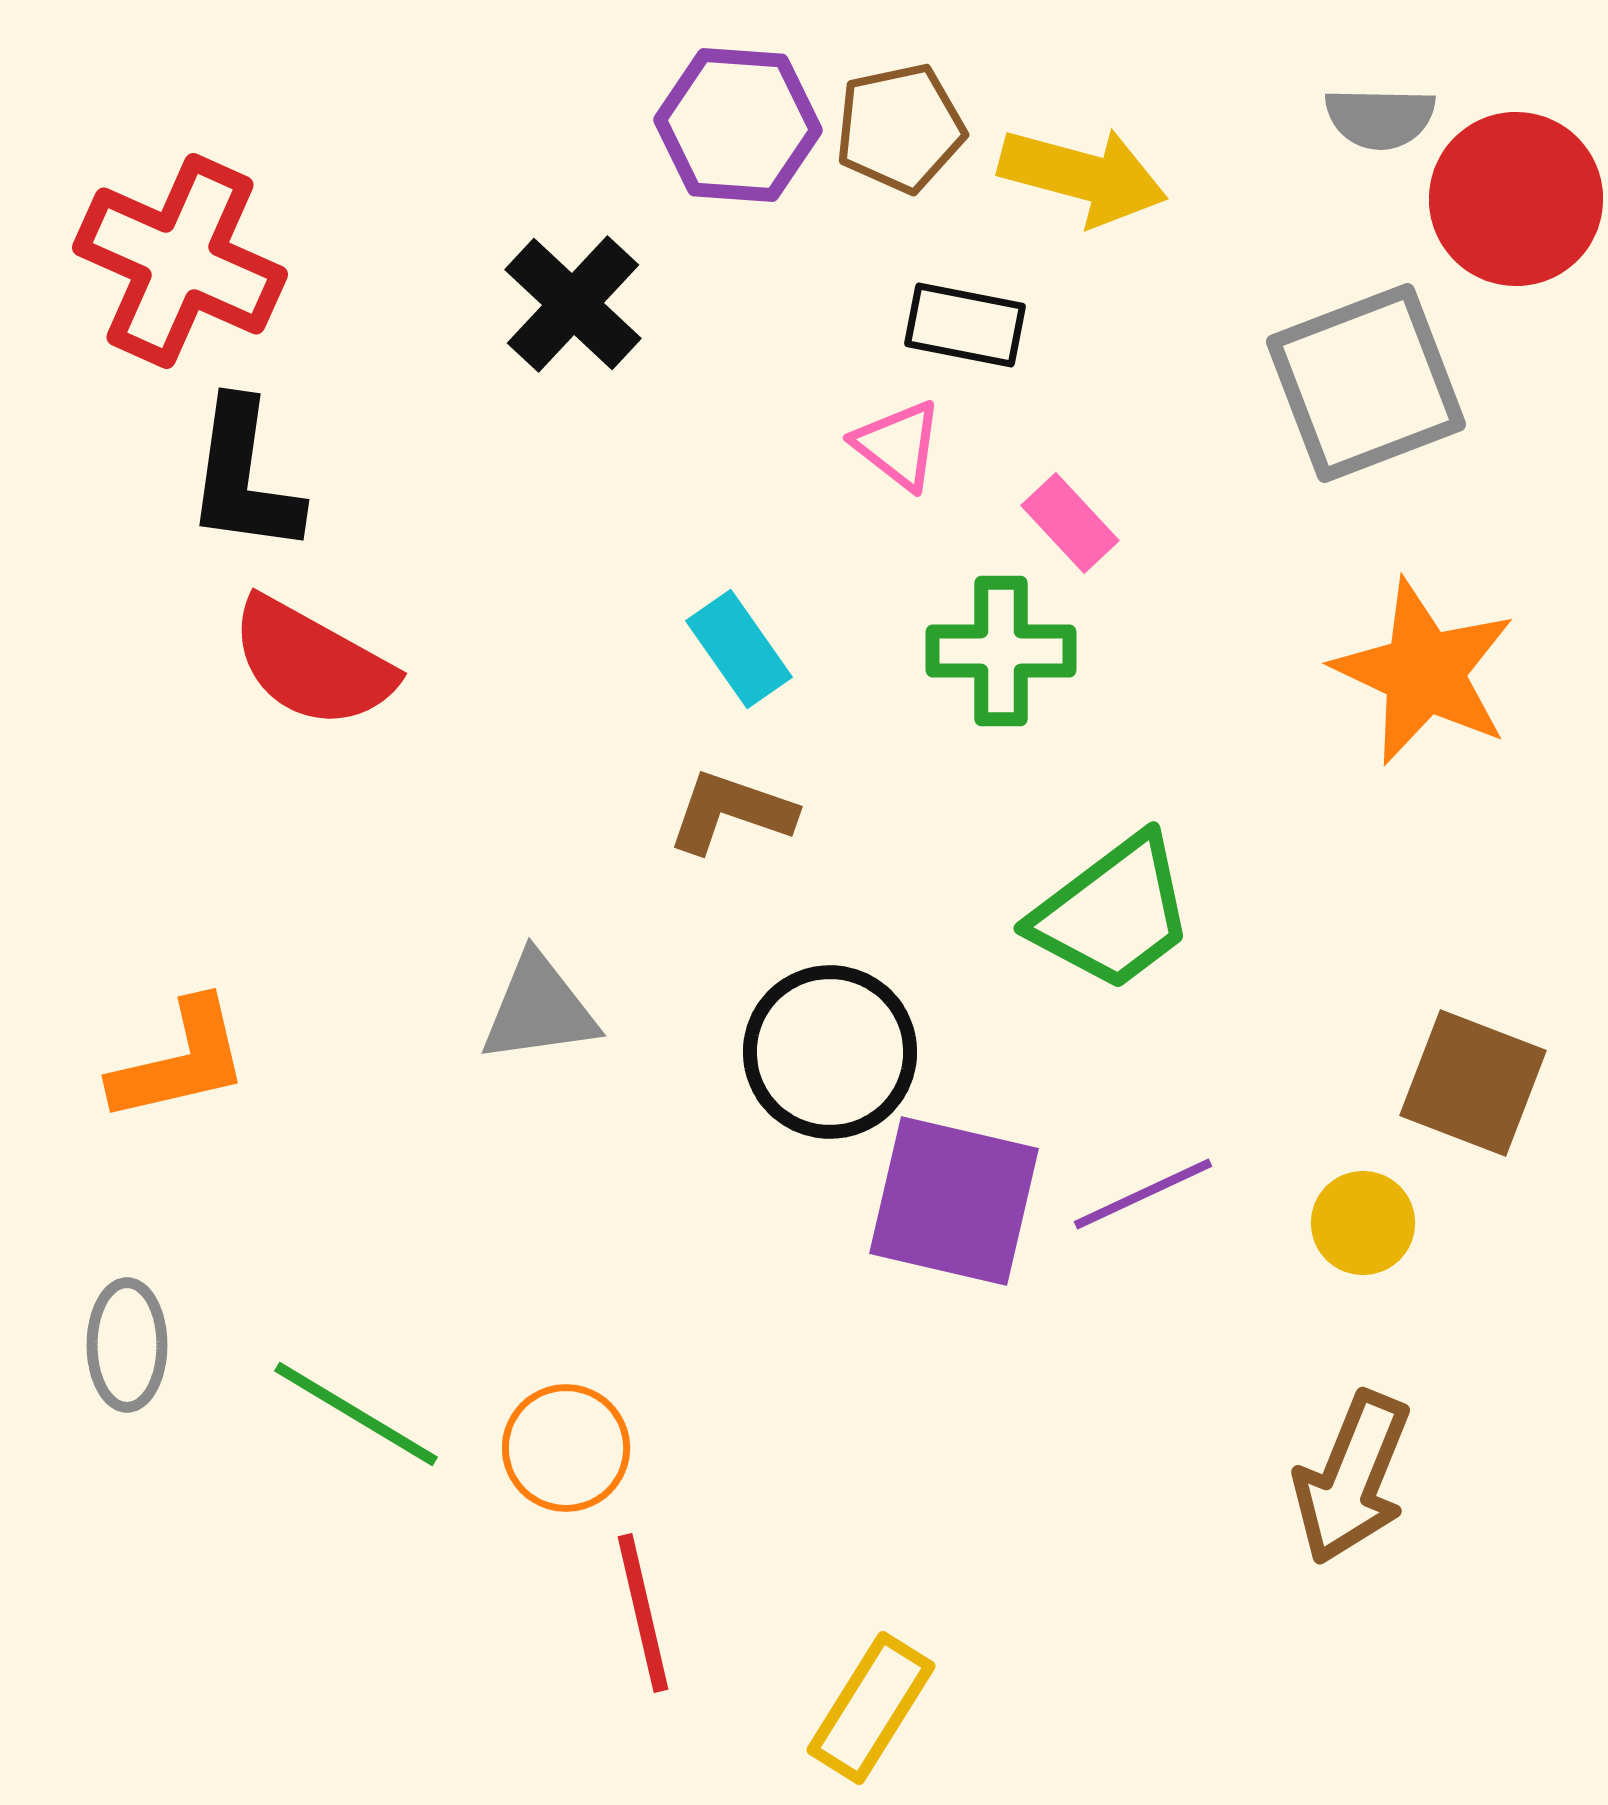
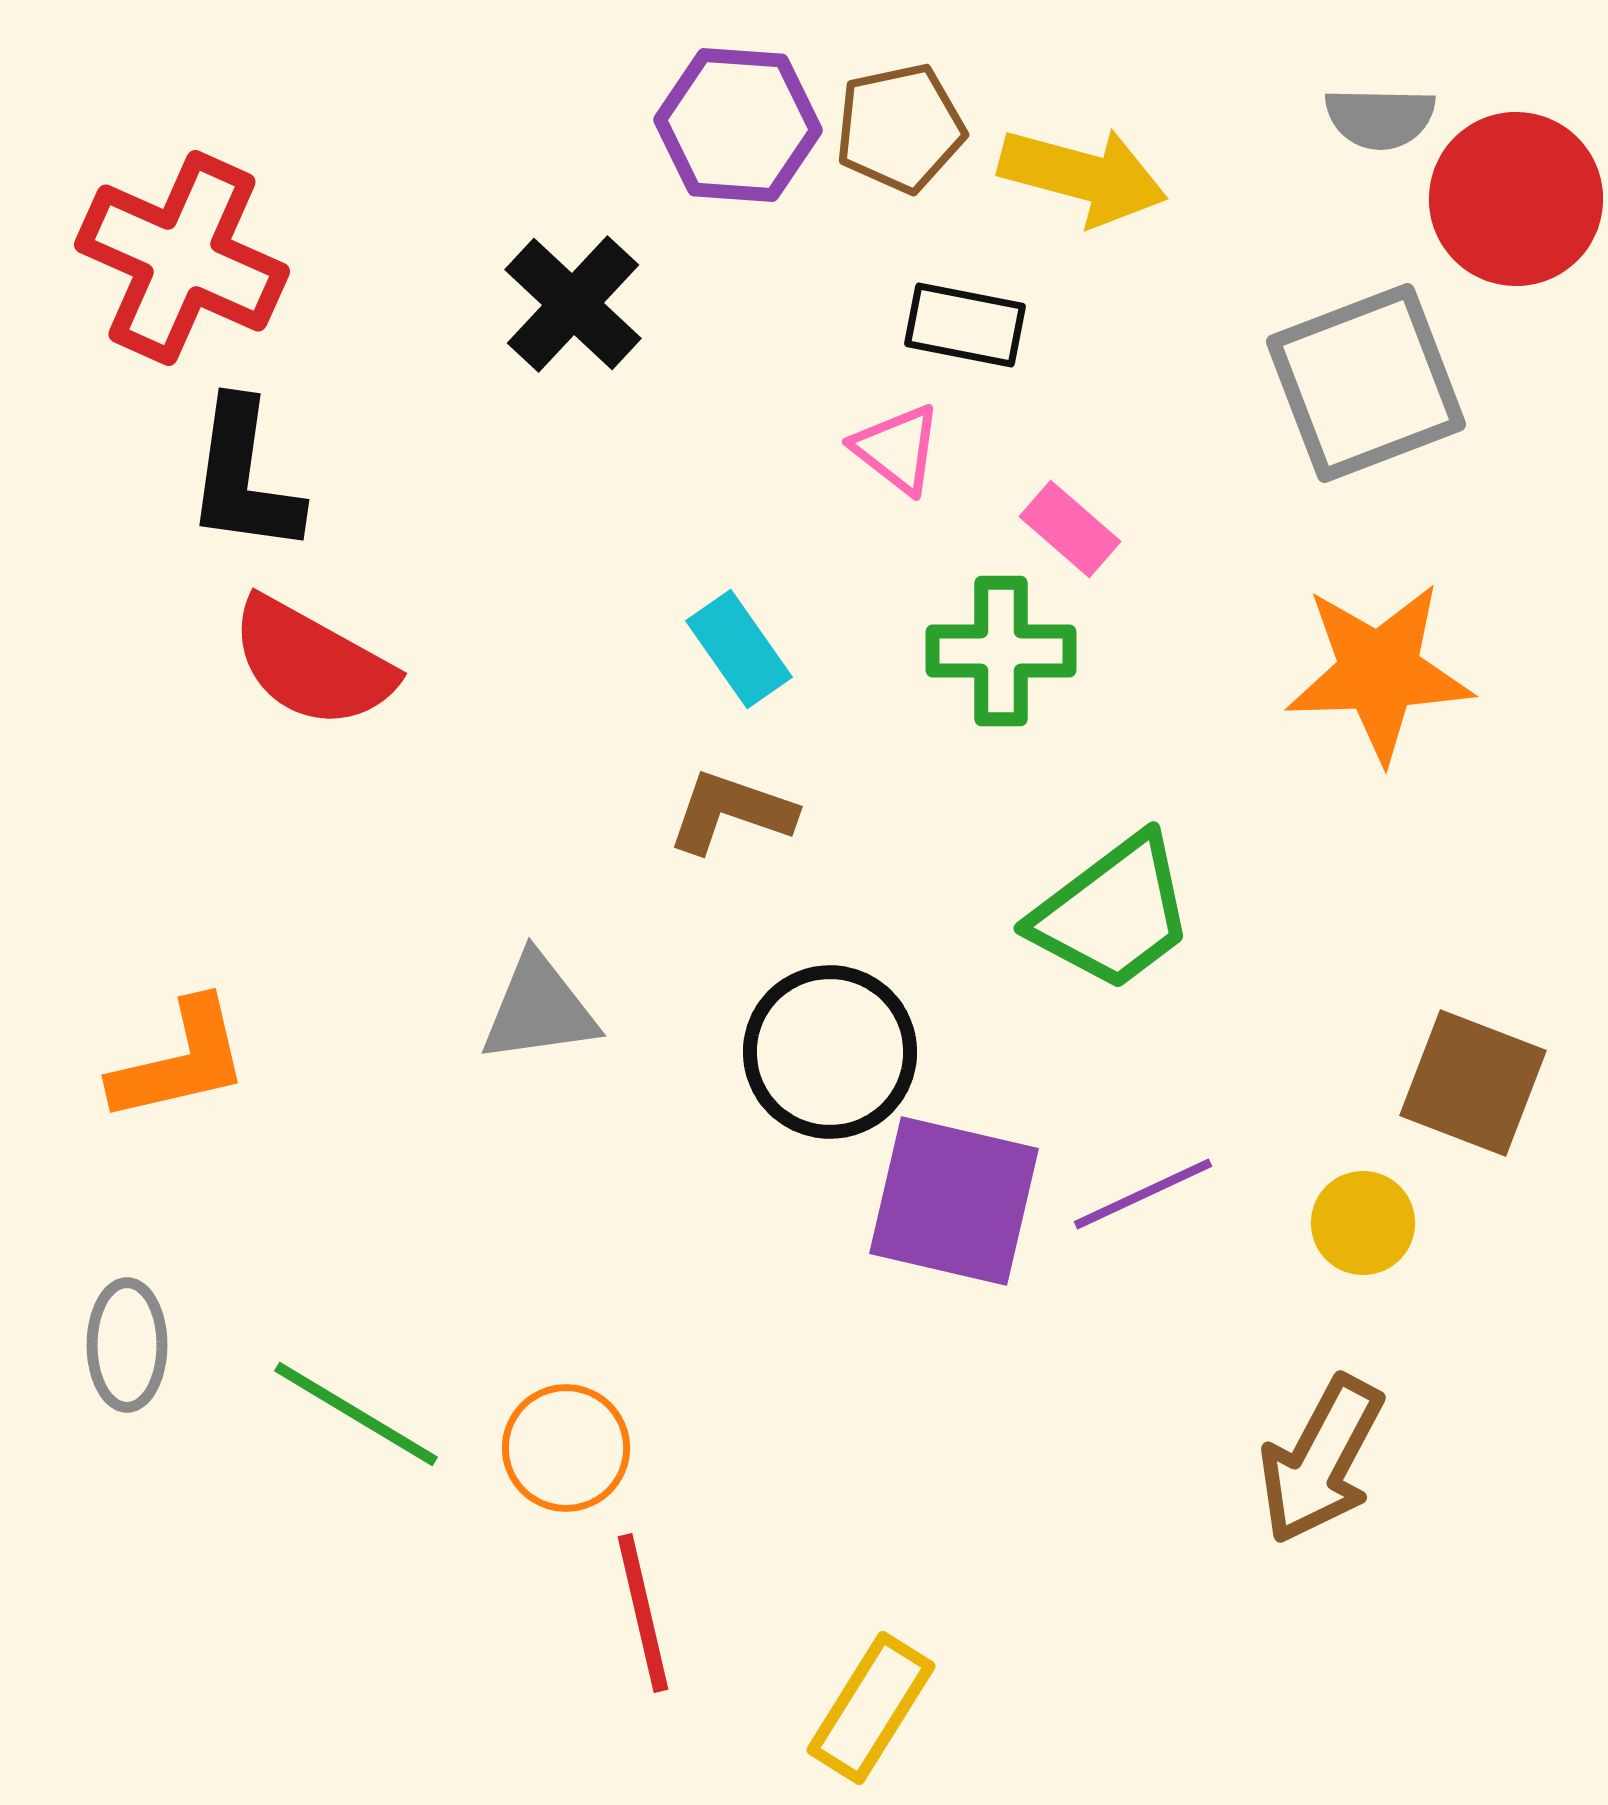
red cross: moved 2 px right, 3 px up
pink triangle: moved 1 px left, 4 px down
pink rectangle: moved 6 px down; rotated 6 degrees counterclockwise
orange star: moved 45 px left; rotated 27 degrees counterclockwise
brown arrow: moved 31 px left, 18 px up; rotated 6 degrees clockwise
